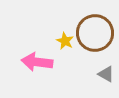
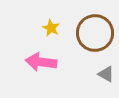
yellow star: moved 14 px left, 13 px up
pink arrow: moved 4 px right
